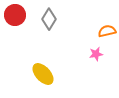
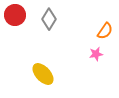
orange semicircle: moved 2 px left; rotated 138 degrees clockwise
